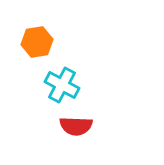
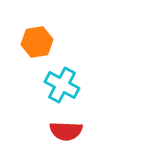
red semicircle: moved 10 px left, 5 px down
